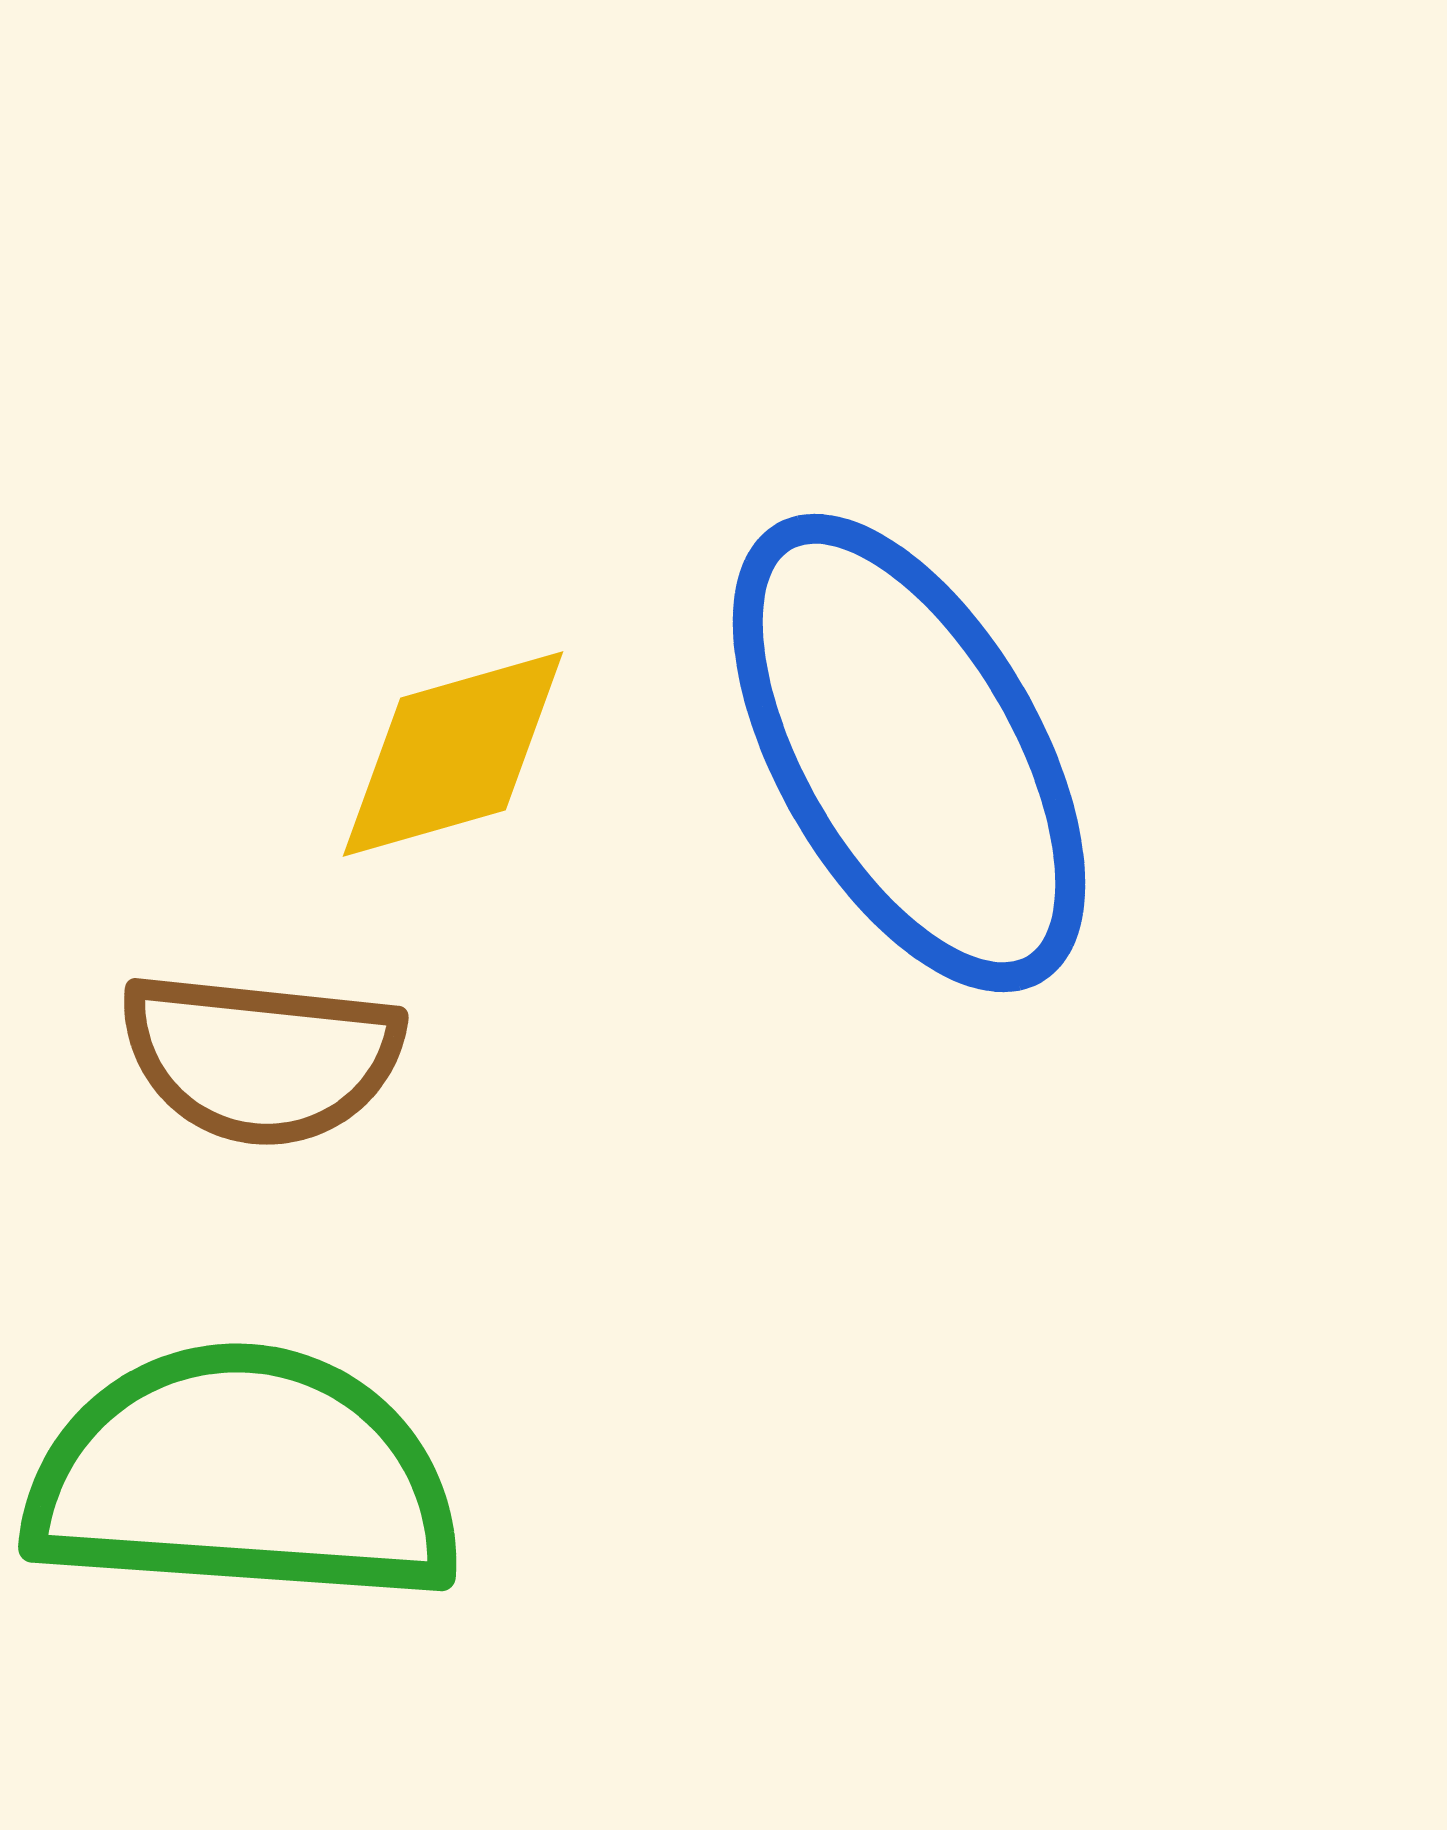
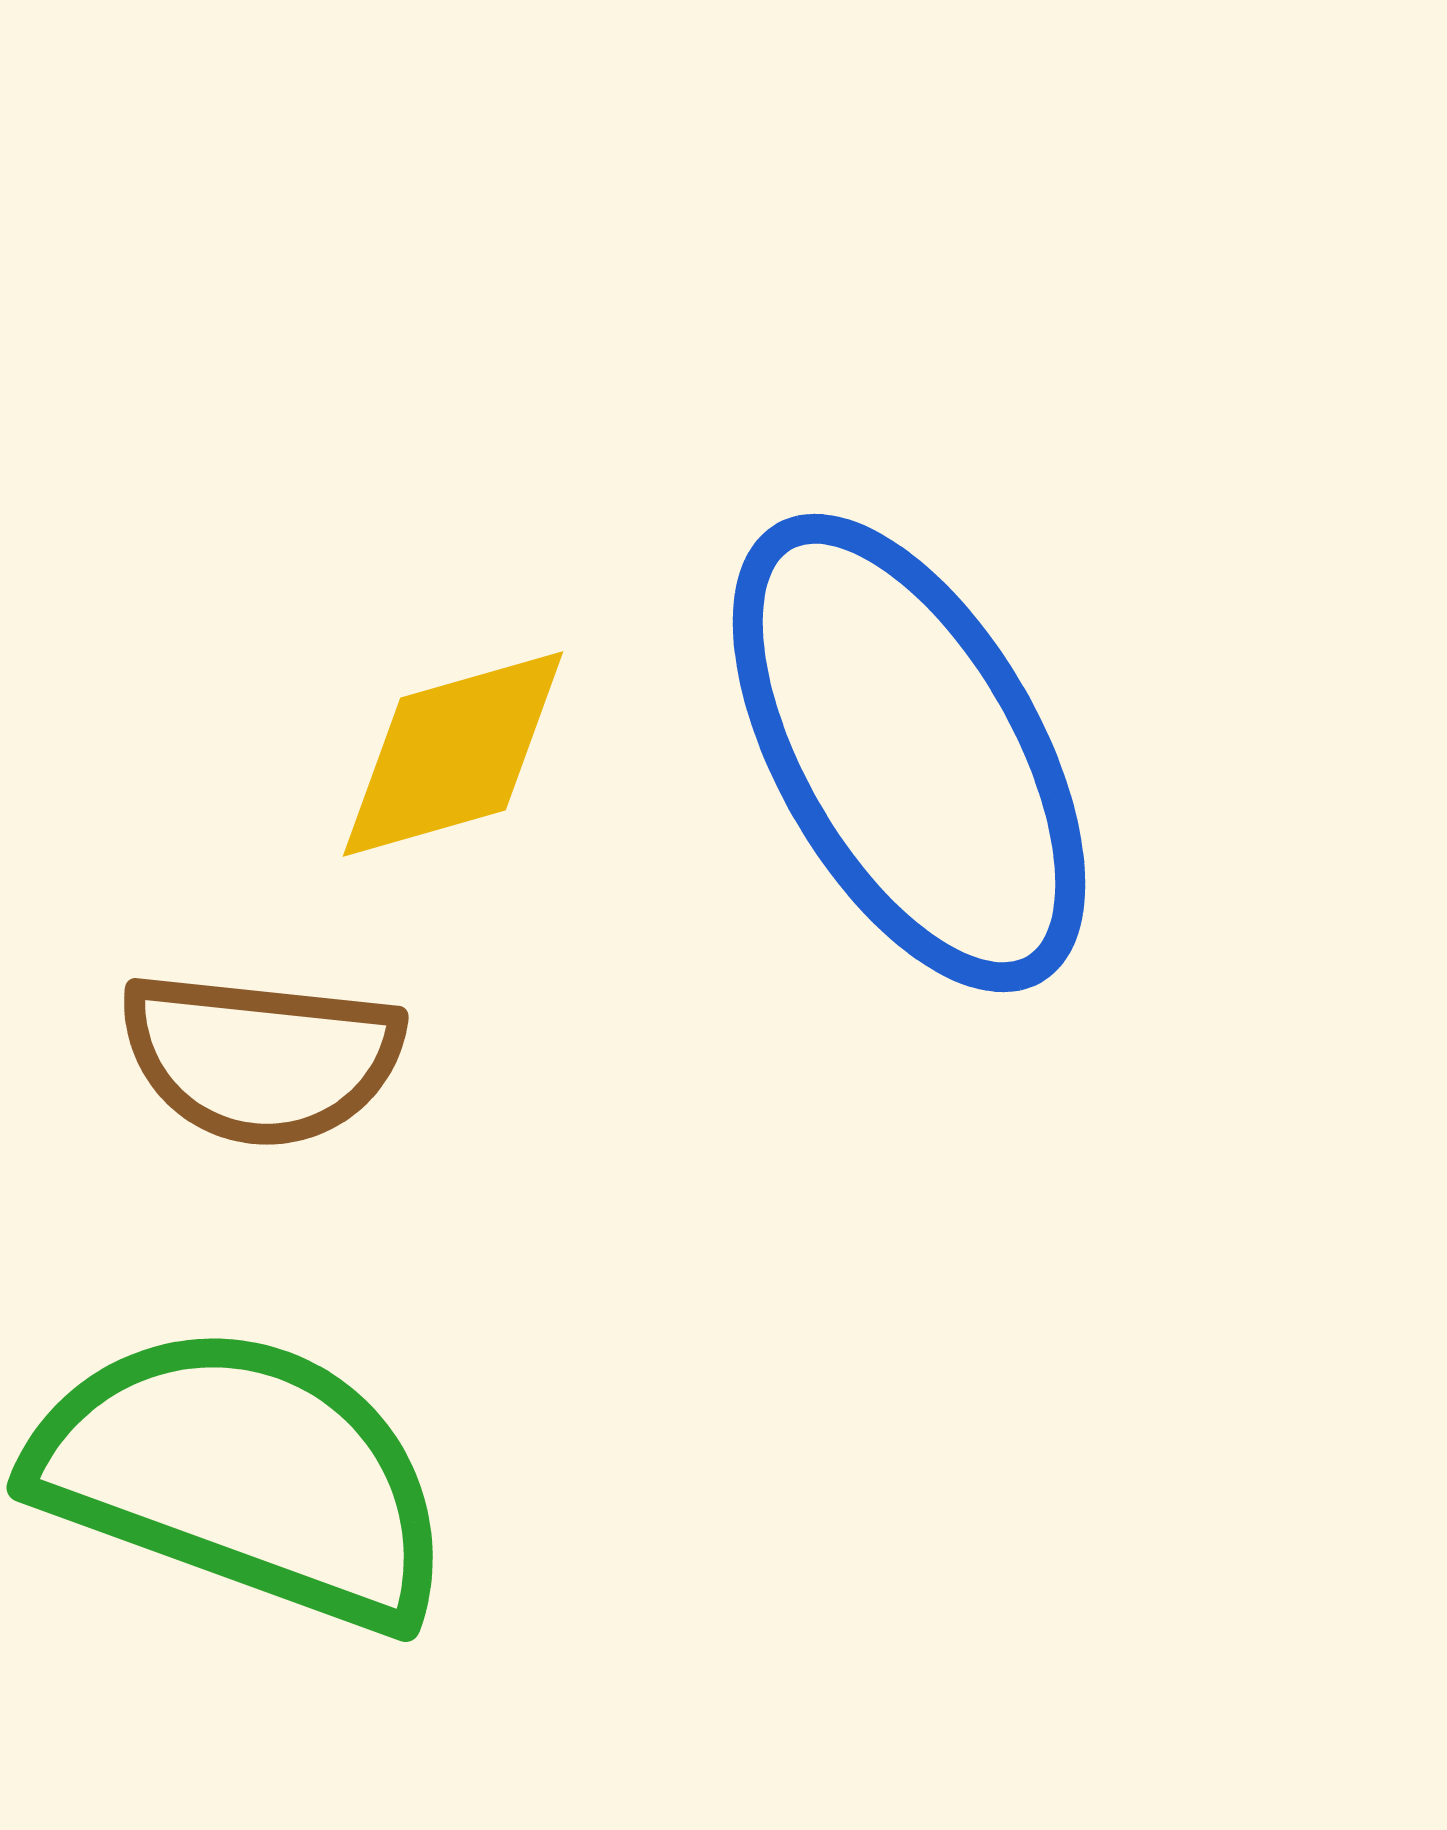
green semicircle: rotated 16 degrees clockwise
